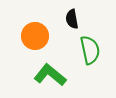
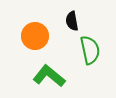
black semicircle: moved 2 px down
green L-shape: moved 1 px left, 1 px down
